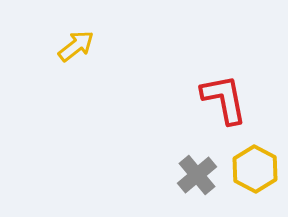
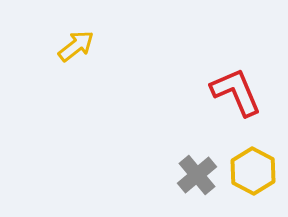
red L-shape: moved 12 px right, 7 px up; rotated 12 degrees counterclockwise
yellow hexagon: moved 2 px left, 2 px down
